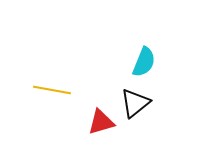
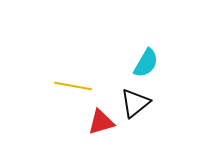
cyan semicircle: moved 2 px right, 1 px down; rotated 8 degrees clockwise
yellow line: moved 21 px right, 4 px up
